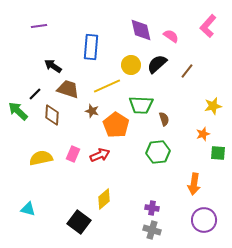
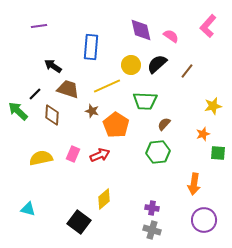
green trapezoid: moved 4 px right, 4 px up
brown semicircle: moved 5 px down; rotated 120 degrees counterclockwise
